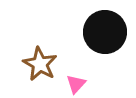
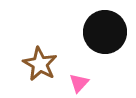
pink triangle: moved 3 px right, 1 px up
